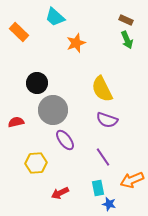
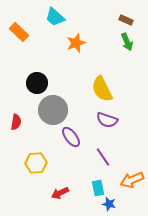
green arrow: moved 2 px down
red semicircle: rotated 112 degrees clockwise
purple ellipse: moved 6 px right, 3 px up
